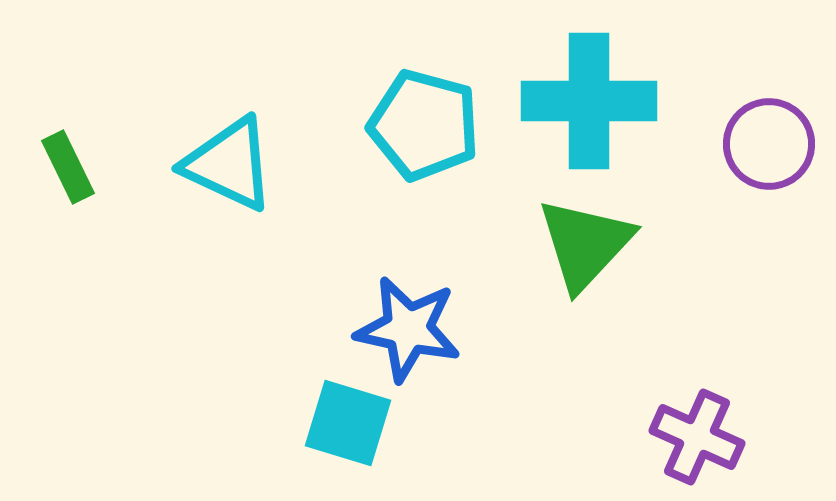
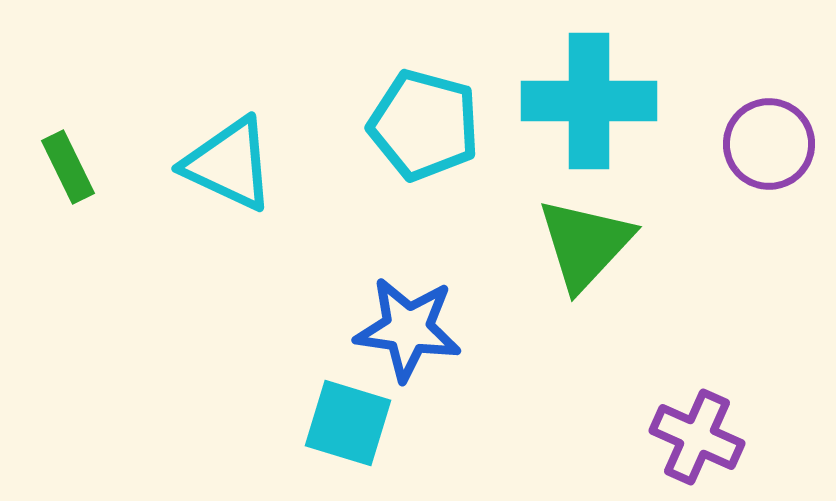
blue star: rotated 4 degrees counterclockwise
